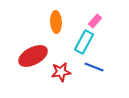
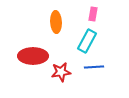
pink rectangle: moved 2 px left, 7 px up; rotated 32 degrees counterclockwise
cyan rectangle: moved 3 px right, 1 px up
red ellipse: rotated 28 degrees clockwise
blue line: rotated 24 degrees counterclockwise
